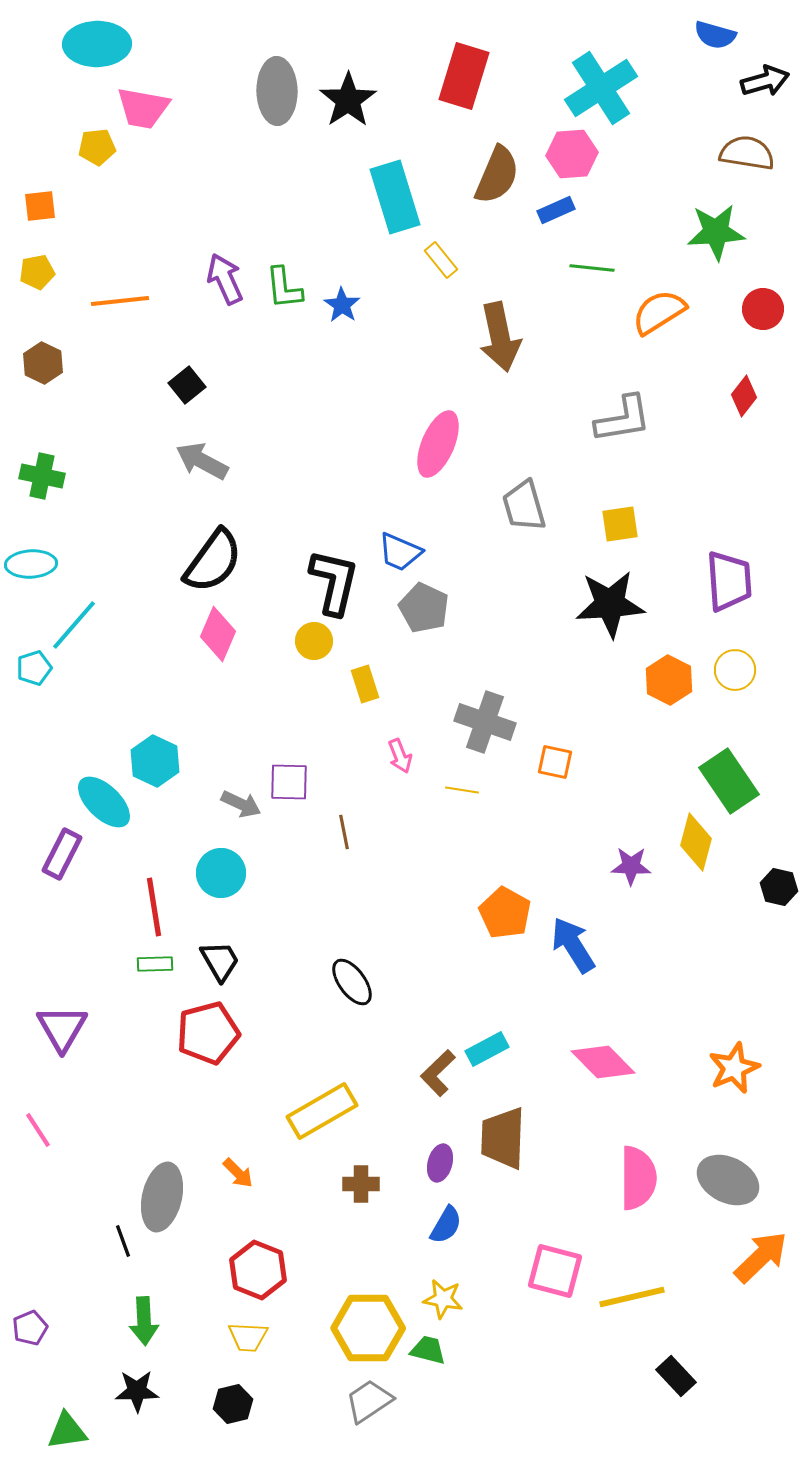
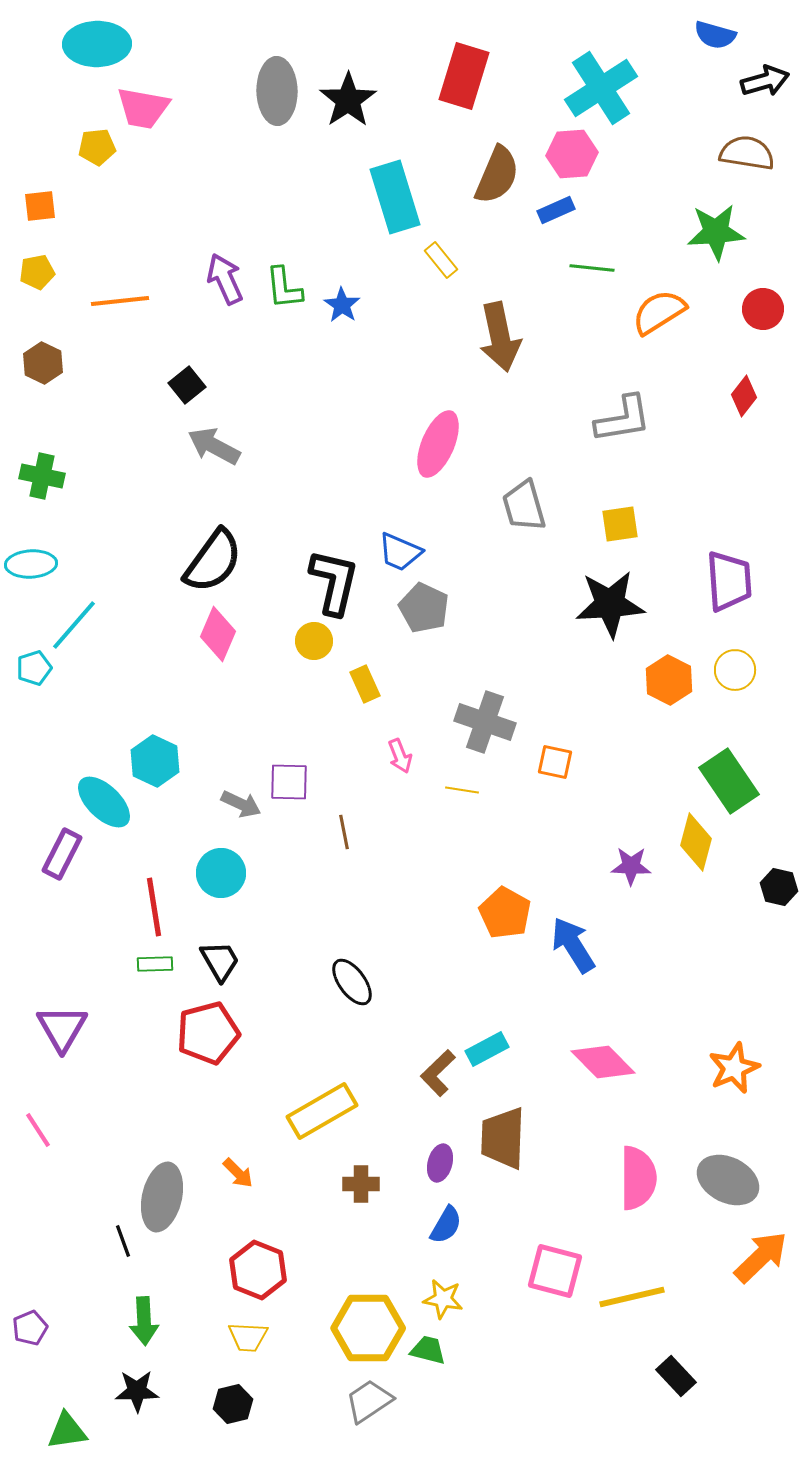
gray arrow at (202, 461): moved 12 px right, 15 px up
yellow rectangle at (365, 684): rotated 6 degrees counterclockwise
